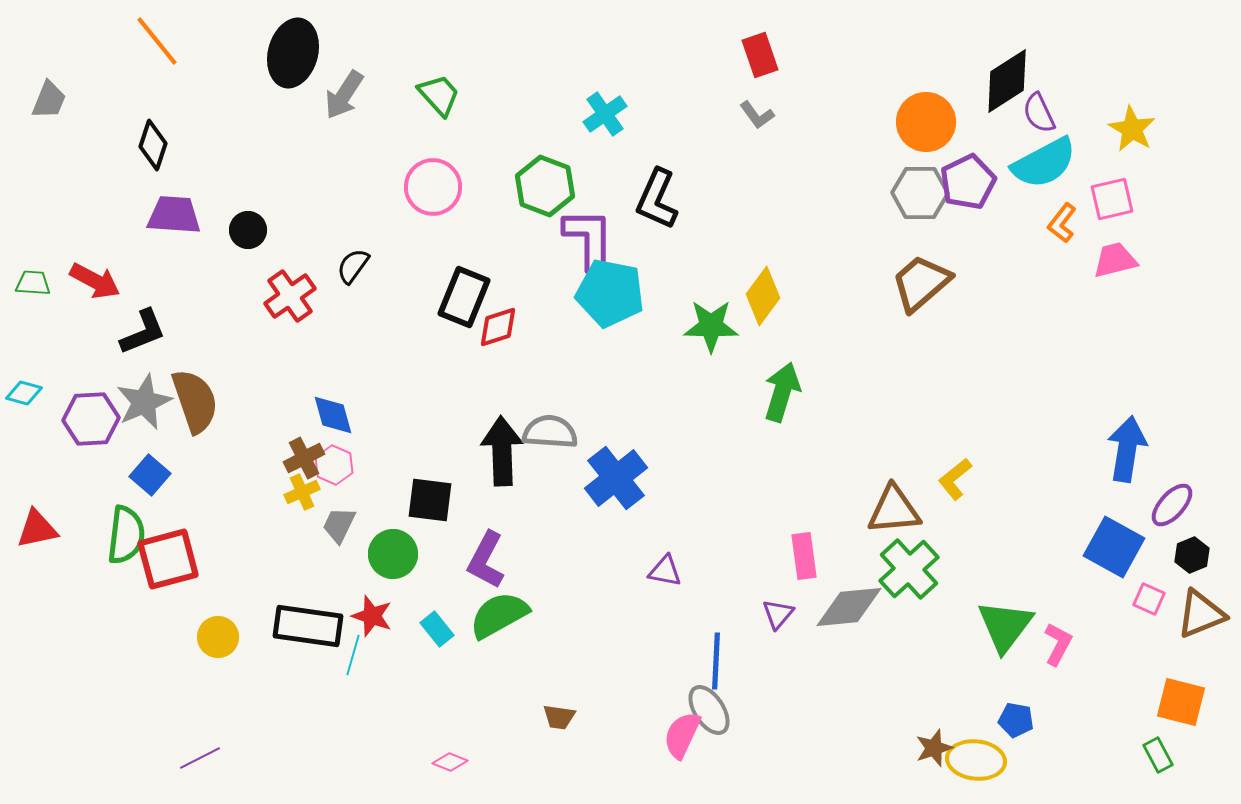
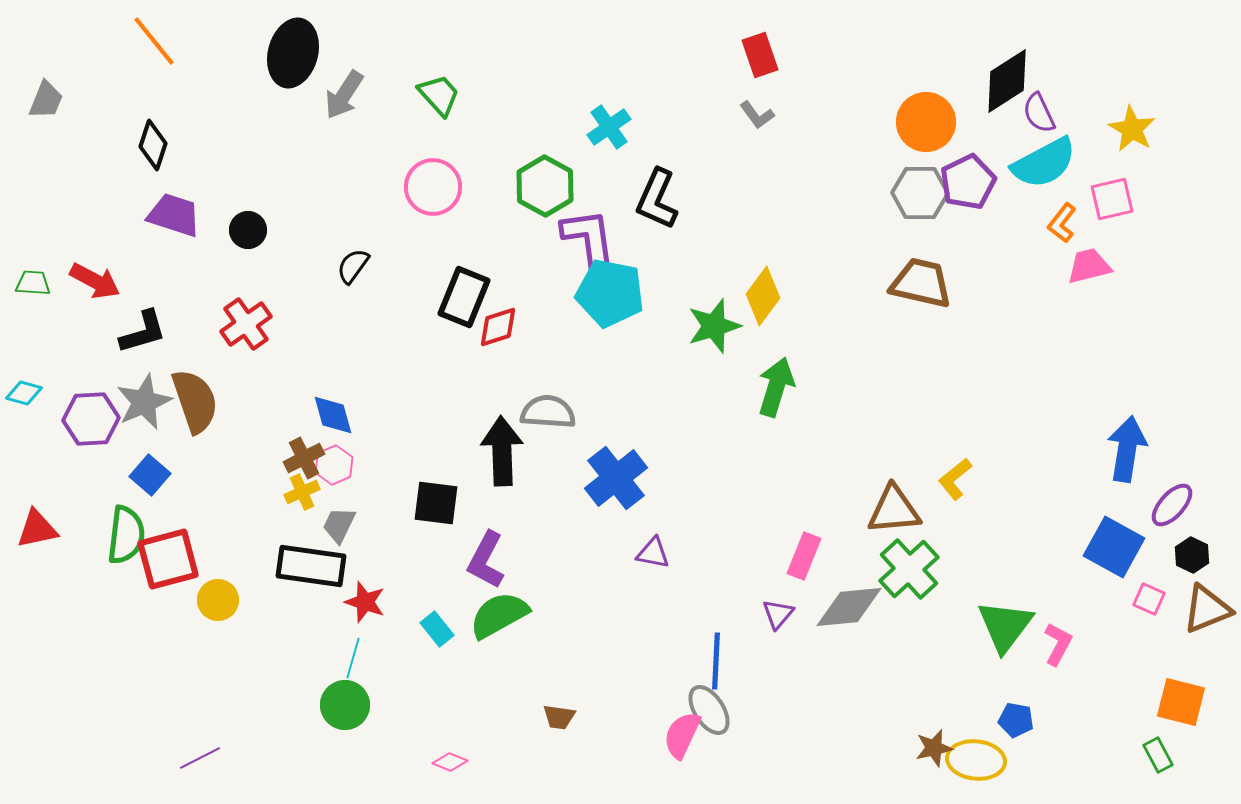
orange line at (157, 41): moved 3 px left
gray trapezoid at (49, 100): moved 3 px left
cyan cross at (605, 114): moved 4 px right, 13 px down
green hexagon at (545, 186): rotated 8 degrees clockwise
purple trapezoid at (174, 215): rotated 14 degrees clockwise
purple L-shape at (589, 239): rotated 8 degrees counterclockwise
pink trapezoid at (1115, 260): moved 26 px left, 6 px down
brown trapezoid at (921, 283): rotated 54 degrees clockwise
red cross at (290, 296): moved 44 px left, 28 px down
green star at (711, 326): moved 3 px right; rotated 18 degrees counterclockwise
black L-shape at (143, 332): rotated 6 degrees clockwise
green arrow at (782, 392): moved 6 px left, 5 px up
gray semicircle at (550, 432): moved 2 px left, 20 px up
pink hexagon at (334, 465): rotated 12 degrees clockwise
black square at (430, 500): moved 6 px right, 3 px down
green circle at (393, 554): moved 48 px left, 151 px down
black hexagon at (1192, 555): rotated 12 degrees counterclockwise
pink rectangle at (804, 556): rotated 30 degrees clockwise
purple triangle at (665, 571): moved 12 px left, 18 px up
brown triangle at (1201, 614): moved 6 px right, 5 px up
red star at (372, 616): moved 7 px left, 14 px up
black rectangle at (308, 626): moved 3 px right, 60 px up
yellow circle at (218, 637): moved 37 px up
cyan line at (353, 655): moved 3 px down
brown star at (934, 748): rotated 6 degrees clockwise
